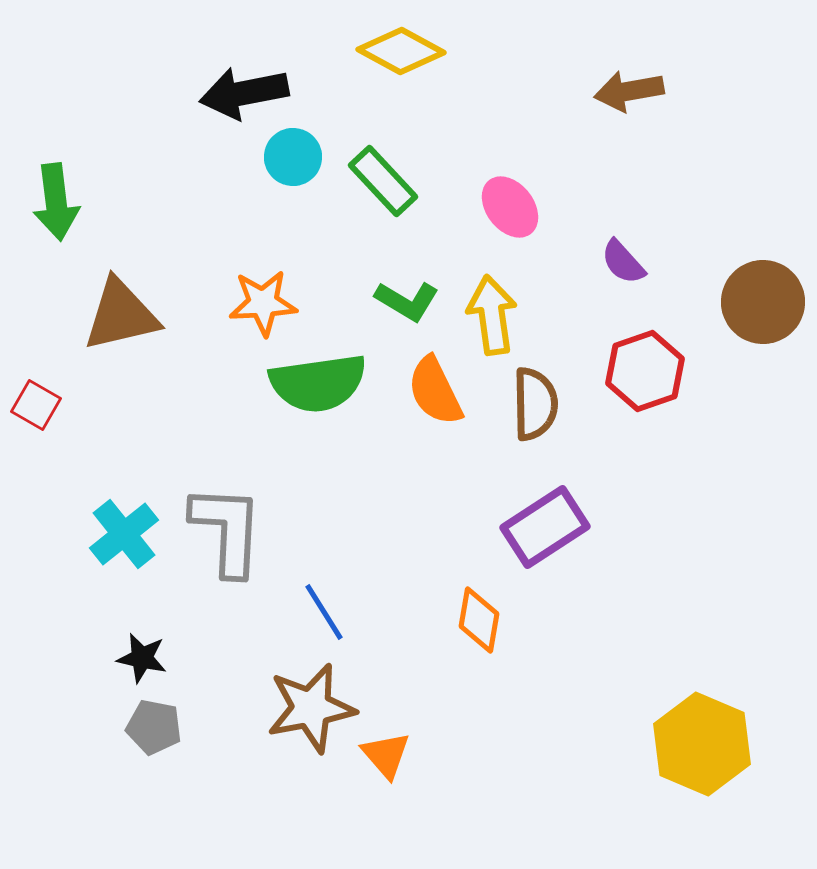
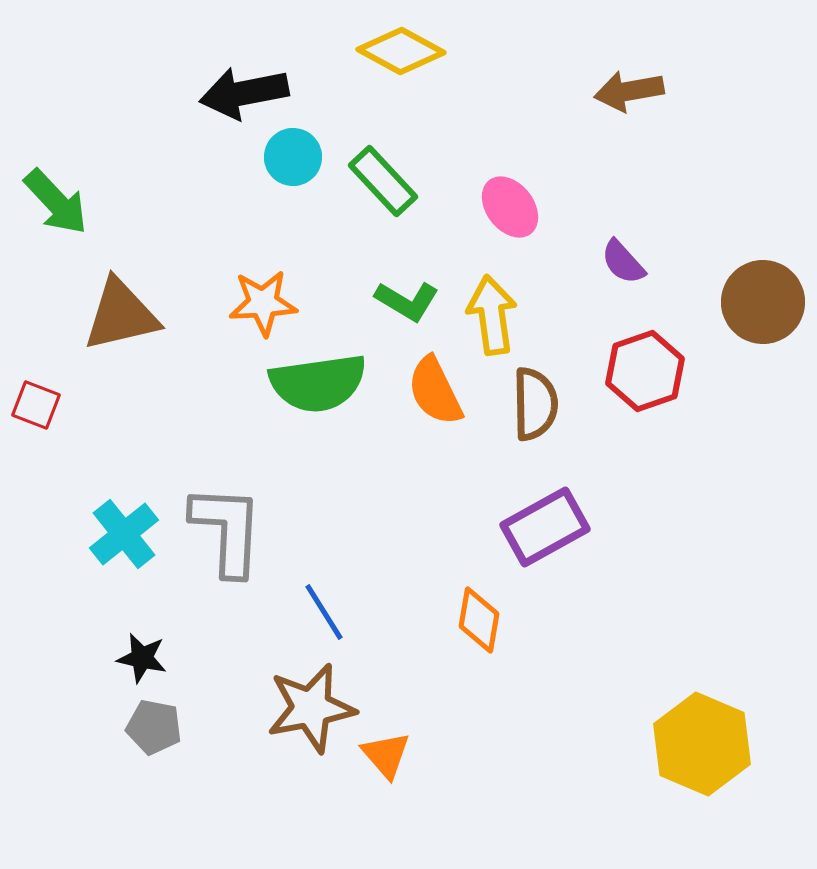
green arrow: rotated 36 degrees counterclockwise
red square: rotated 9 degrees counterclockwise
purple rectangle: rotated 4 degrees clockwise
